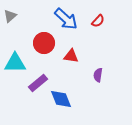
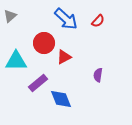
red triangle: moved 7 px left, 1 px down; rotated 35 degrees counterclockwise
cyan triangle: moved 1 px right, 2 px up
